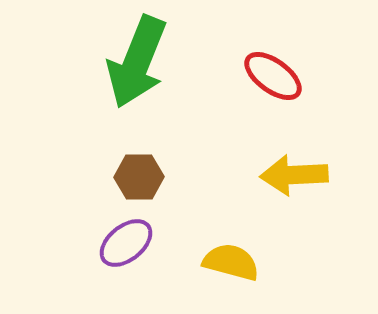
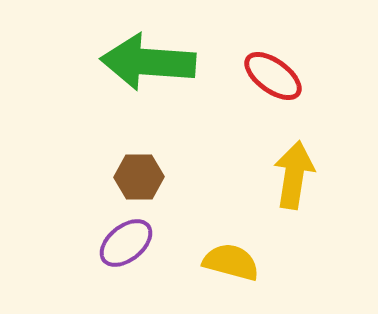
green arrow: moved 11 px right; rotated 72 degrees clockwise
yellow arrow: rotated 102 degrees clockwise
